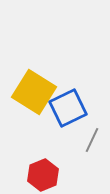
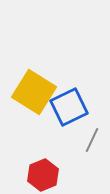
blue square: moved 1 px right, 1 px up
